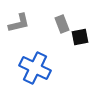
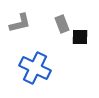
gray L-shape: moved 1 px right
black square: rotated 12 degrees clockwise
